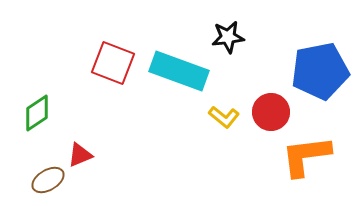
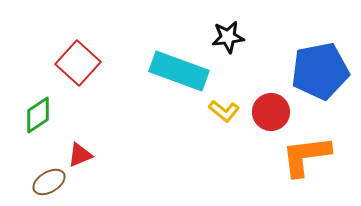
red square: moved 35 px left; rotated 21 degrees clockwise
green diamond: moved 1 px right, 2 px down
yellow L-shape: moved 6 px up
brown ellipse: moved 1 px right, 2 px down
